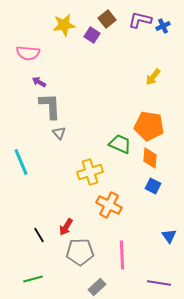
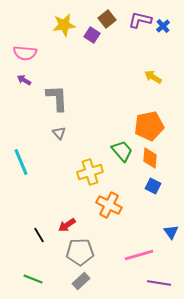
blue cross: rotated 16 degrees counterclockwise
pink semicircle: moved 3 px left
yellow arrow: rotated 84 degrees clockwise
purple arrow: moved 15 px left, 2 px up
gray L-shape: moved 7 px right, 8 px up
orange pentagon: rotated 20 degrees counterclockwise
green trapezoid: moved 2 px right, 7 px down; rotated 25 degrees clockwise
red arrow: moved 1 px right, 2 px up; rotated 24 degrees clockwise
blue triangle: moved 2 px right, 4 px up
pink line: moved 17 px right; rotated 76 degrees clockwise
green line: rotated 36 degrees clockwise
gray rectangle: moved 16 px left, 6 px up
